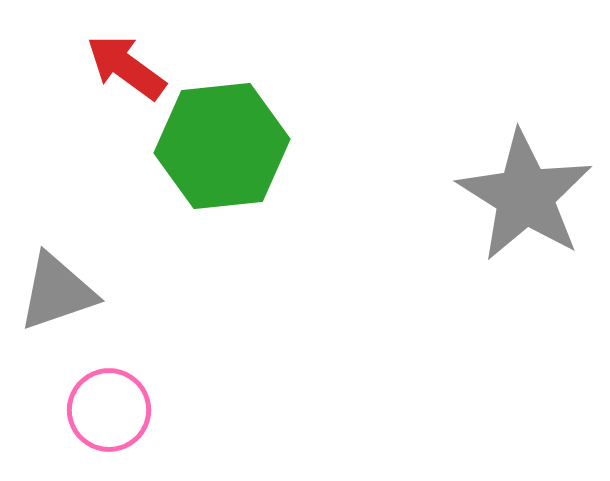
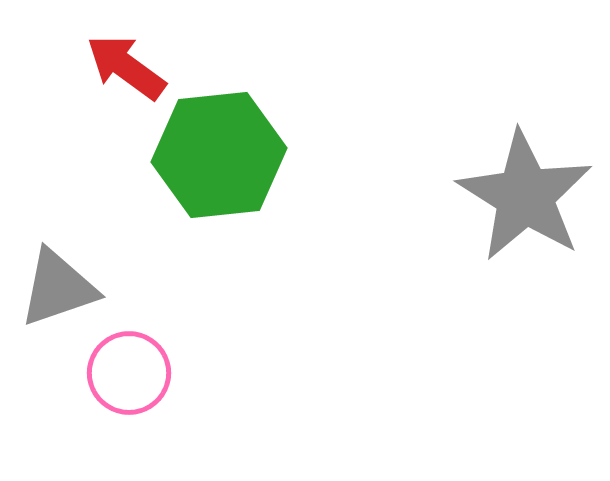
green hexagon: moved 3 px left, 9 px down
gray triangle: moved 1 px right, 4 px up
pink circle: moved 20 px right, 37 px up
